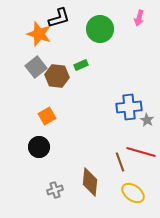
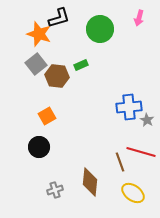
gray square: moved 3 px up
